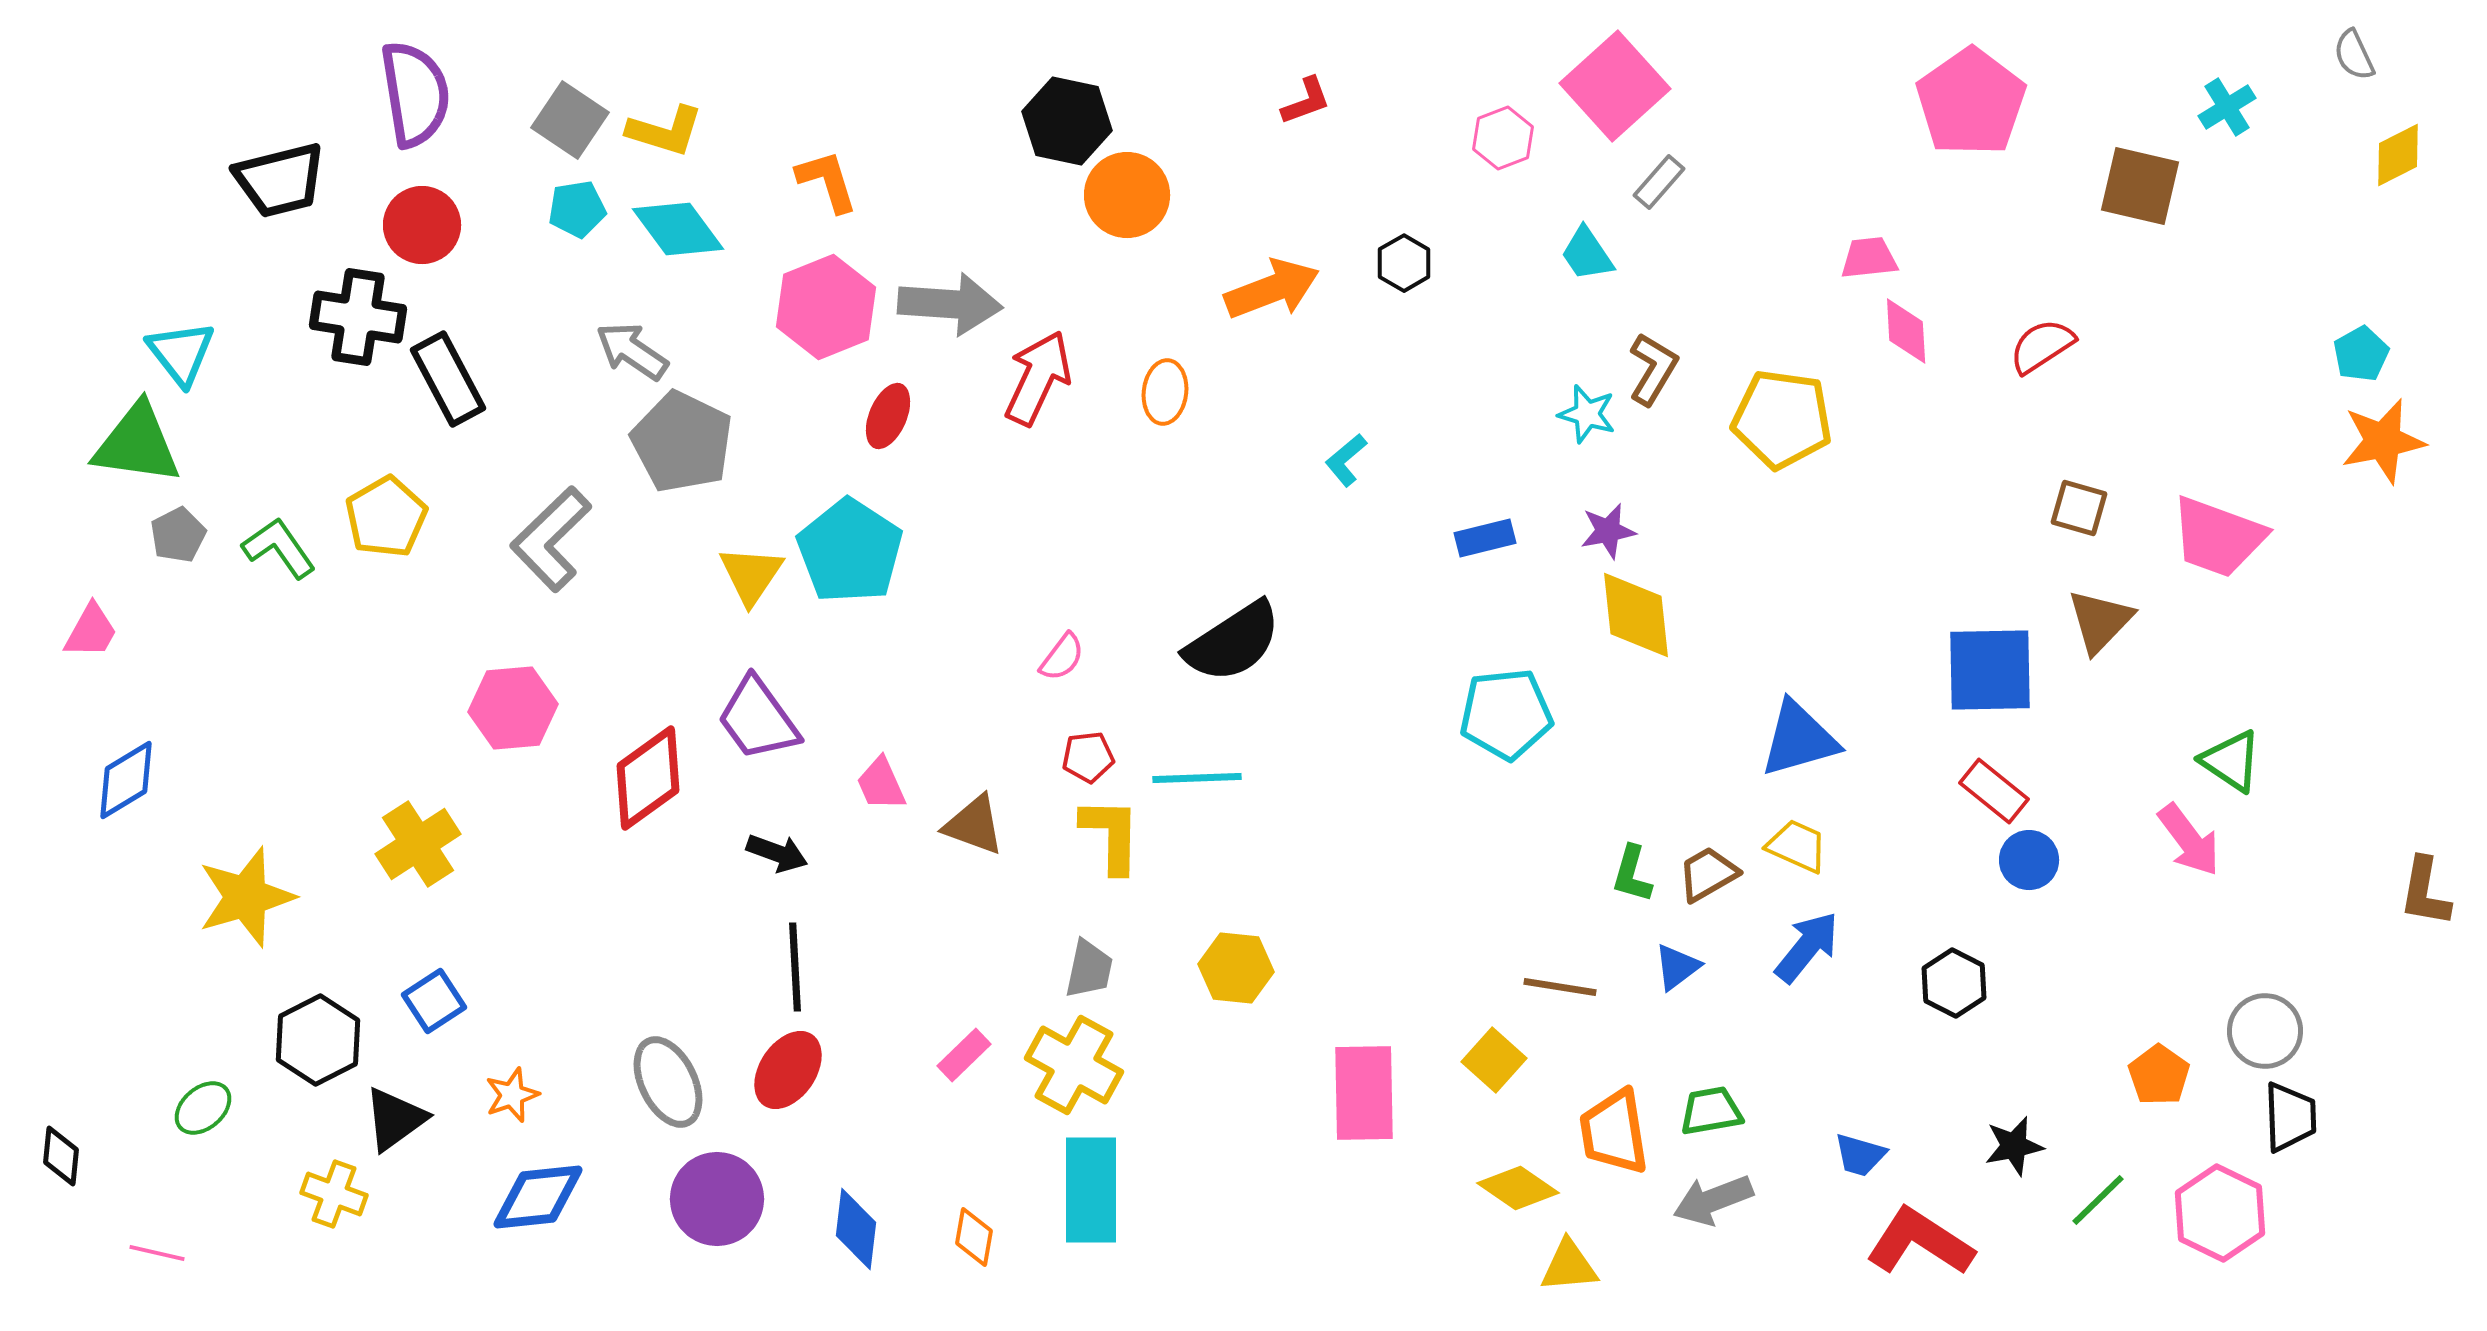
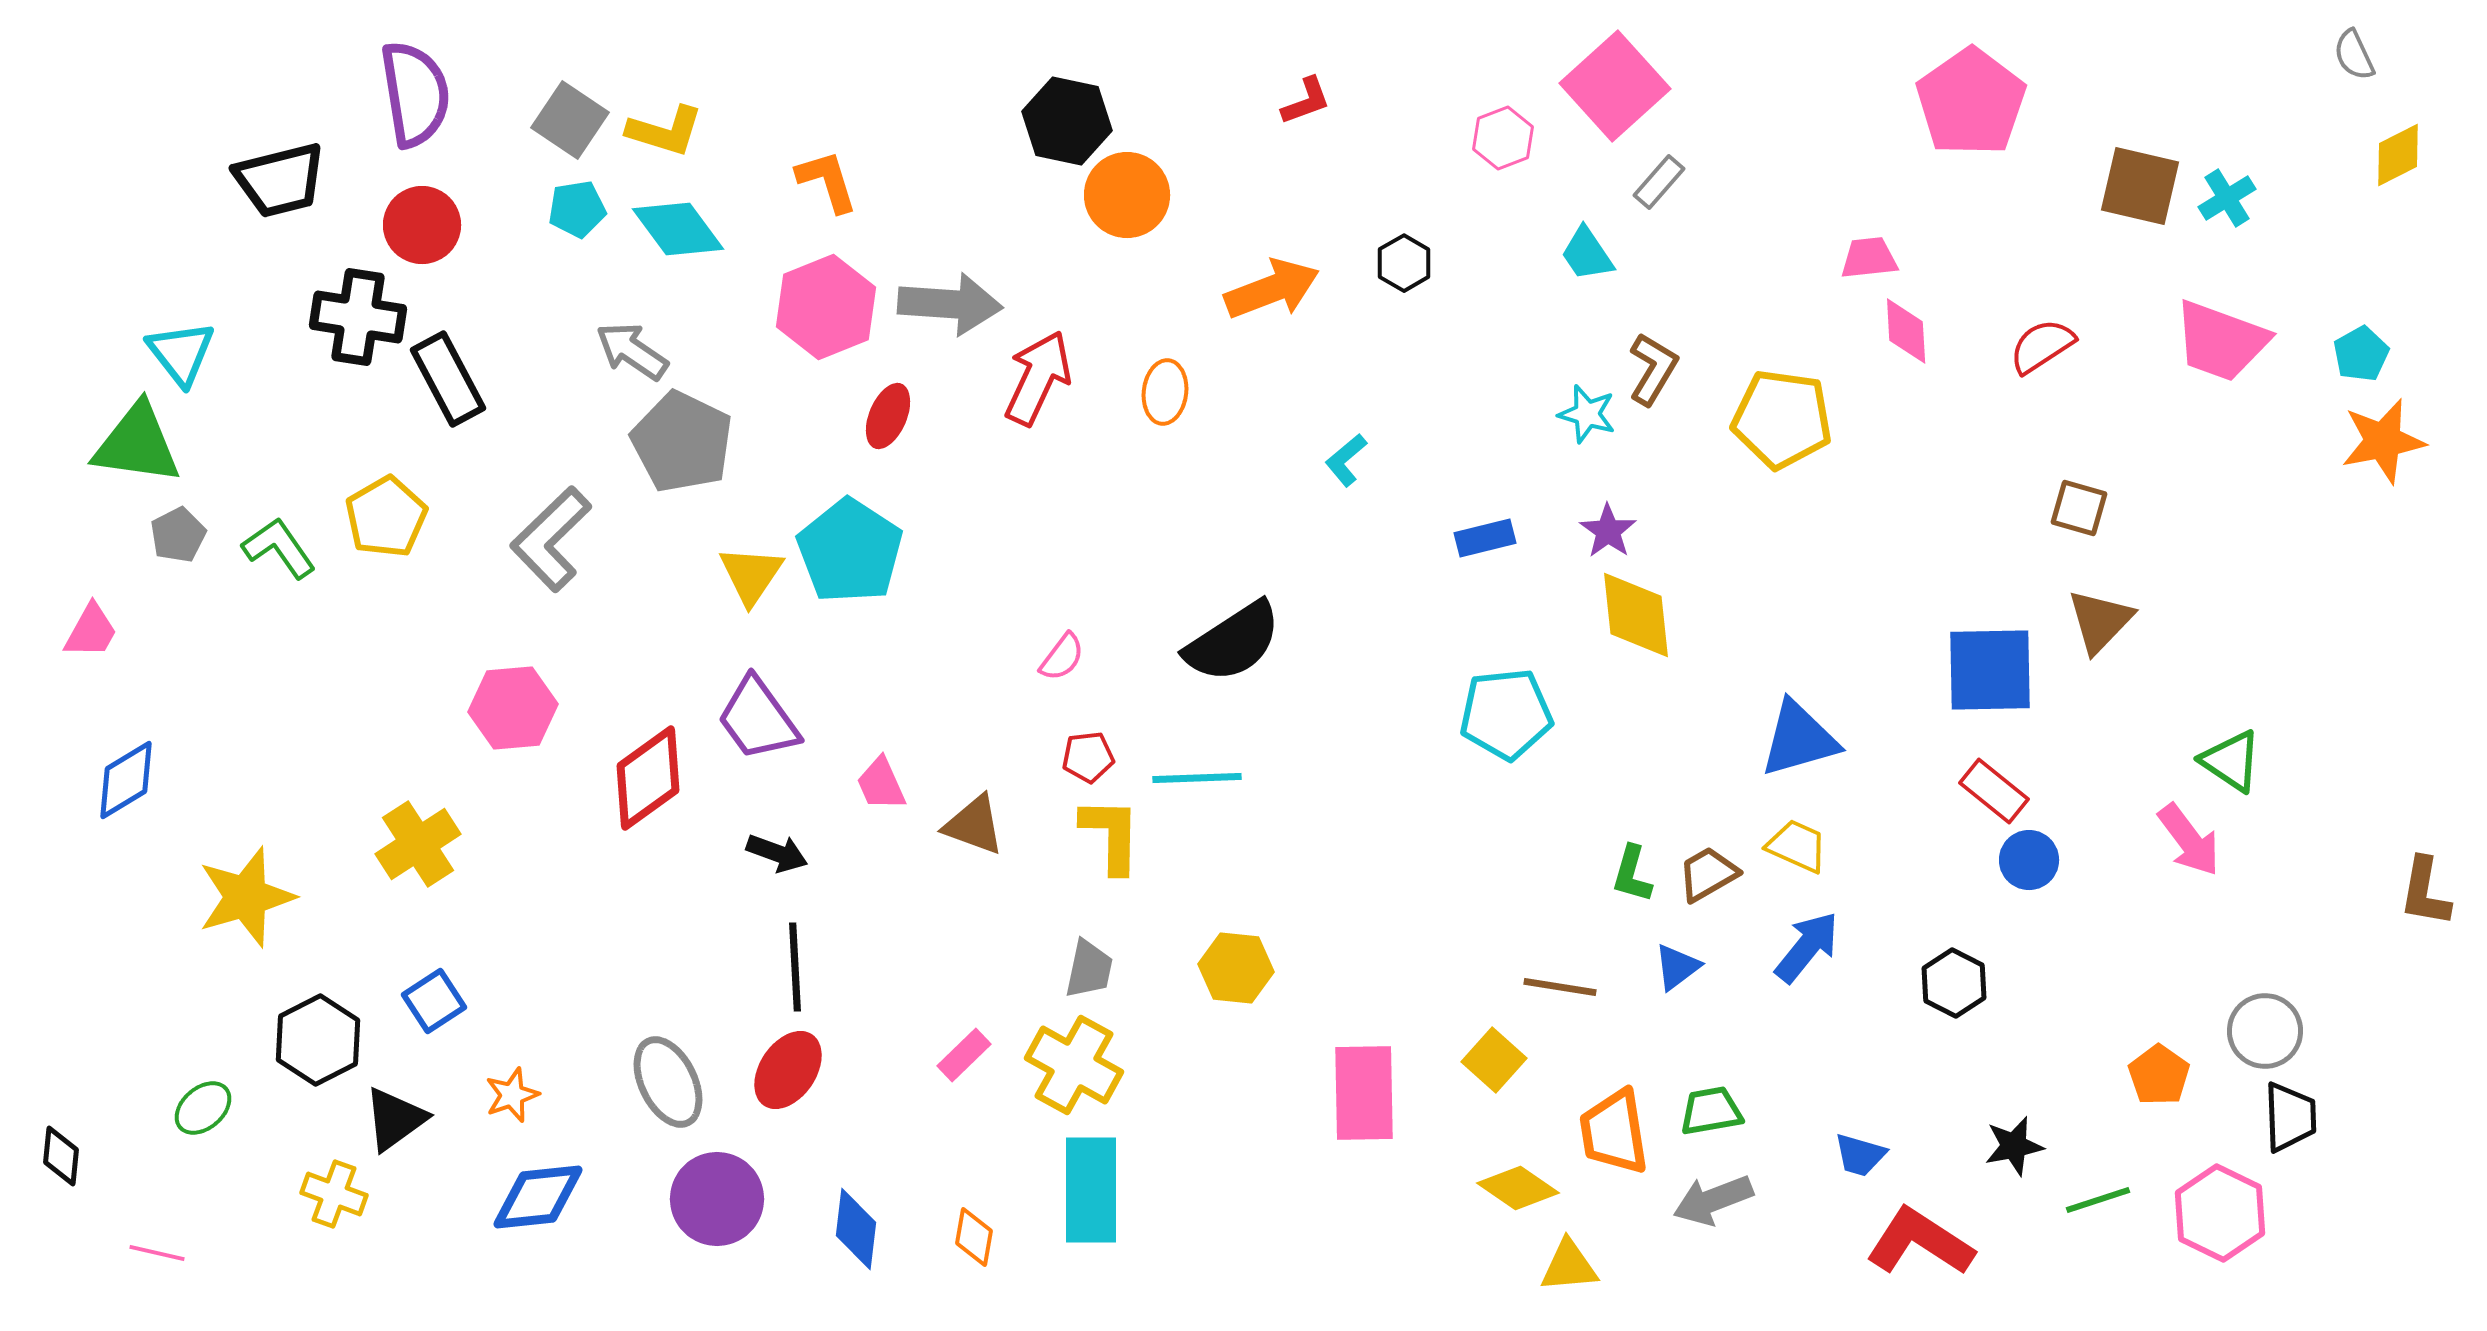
cyan cross at (2227, 107): moved 91 px down
purple star at (1608, 531): rotated 26 degrees counterclockwise
pink trapezoid at (2218, 537): moved 3 px right, 196 px up
green line at (2098, 1200): rotated 26 degrees clockwise
